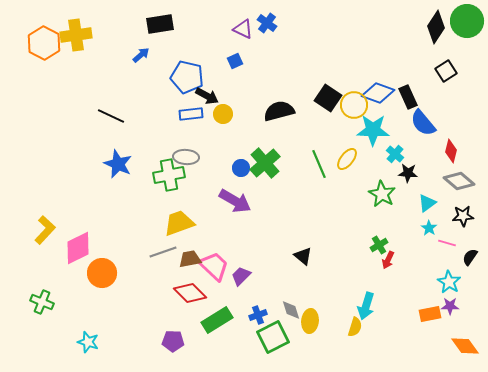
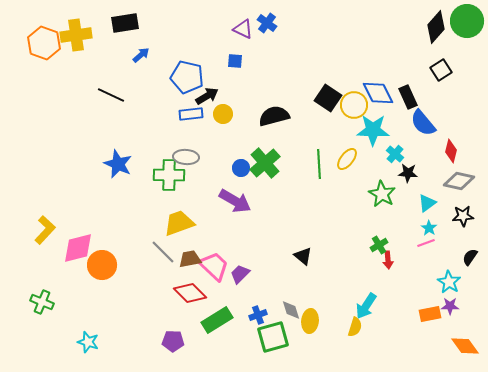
black rectangle at (160, 24): moved 35 px left, 1 px up
black diamond at (436, 27): rotated 8 degrees clockwise
orange hexagon at (44, 43): rotated 8 degrees counterclockwise
blue square at (235, 61): rotated 28 degrees clockwise
black square at (446, 71): moved 5 px left, 1 px up
blue diamond at (378, 93): rotated 44 degrees clockwise
black arrow at (207, 96): rotated 60 degrees counterclockwise
black semicircle at (279, 111): moved 5 px left, 5 px down
black line at (111, 116): moved 21 px up
green line at (319, 164): rotated 20 degrees clockwise
green cross at (169, 175): rotated 12 degrees clockwise
gray diamond at (459, 181): rotated 28 degrees counterclockwise
pink line at (447, 243): moved 21 px left; rotated 36 degrees counterclockwise
pink diamond at (78, 248): rotated 12 degrees clockwise
gray line at (163, 252): rotated 64 degrees clockwise
red arrow at (388, 260): rotated 30 degrees counterclockwise
orange circle at (102, 273): moved 8 px up
purple trapezoid at (241, 276): moved 1 px left, 2 px up
cyan arrow at (366, 306): rotated 16 degrees clockwise
green square at (273, 337): rotated 12 degrees clockwise
